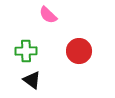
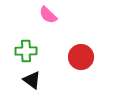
red circle: moved 2 px right, 6 px down
